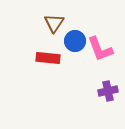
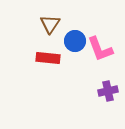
brown triangle: moved 4 px left, 1 px down
